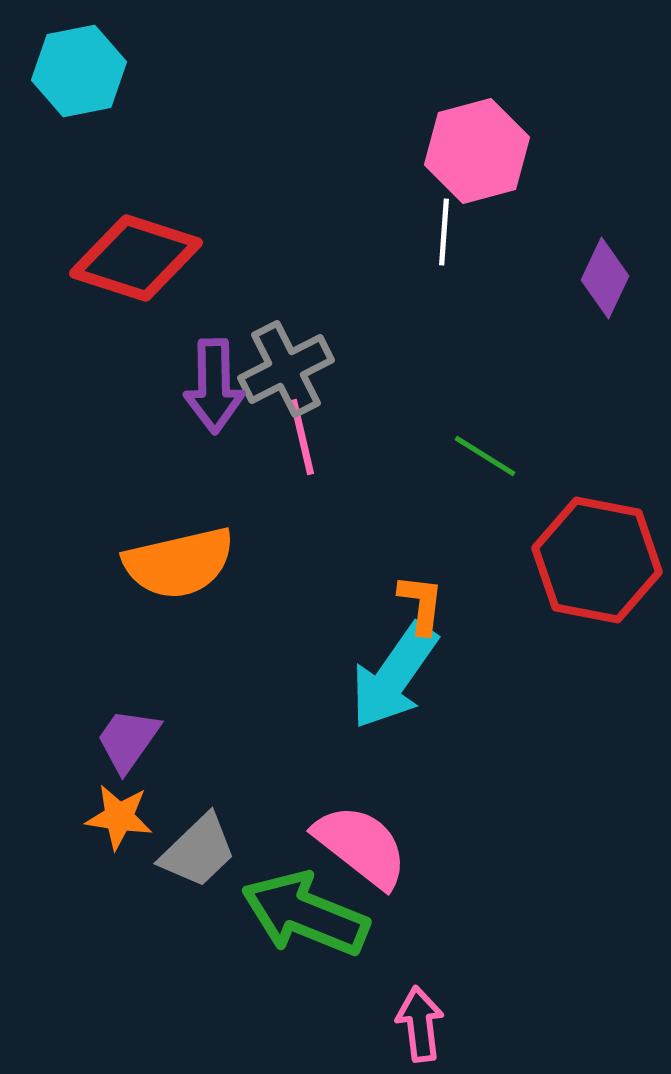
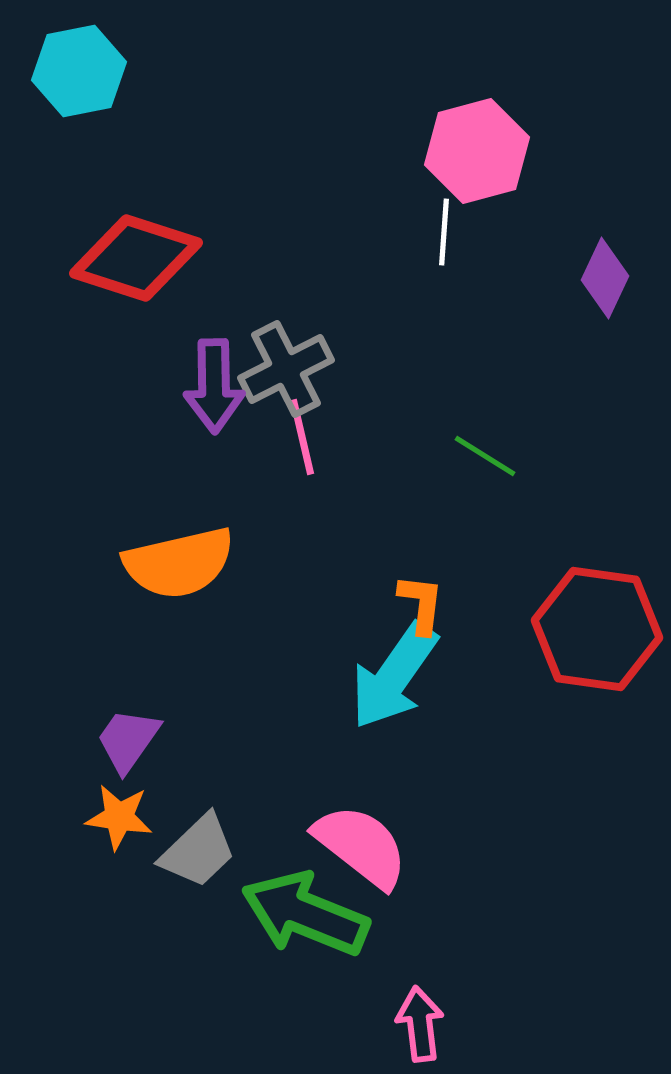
red hexagon: moved 69 px down; rotated 3 degrees counterclockwise
